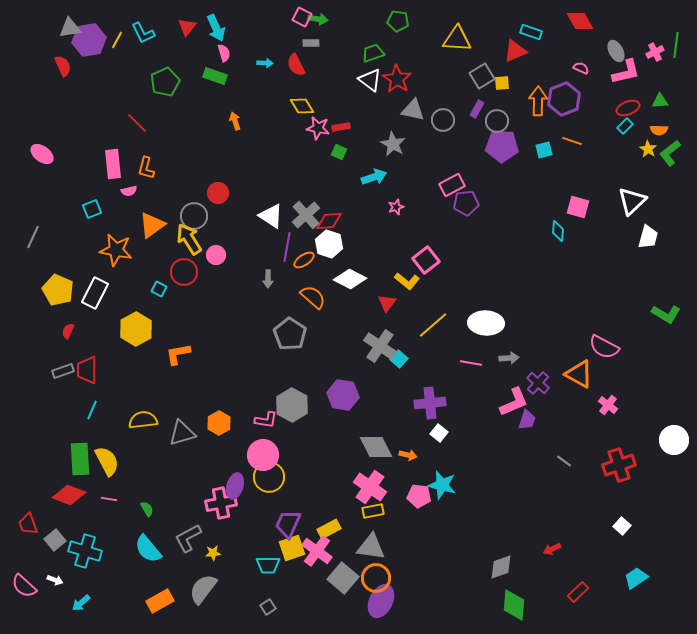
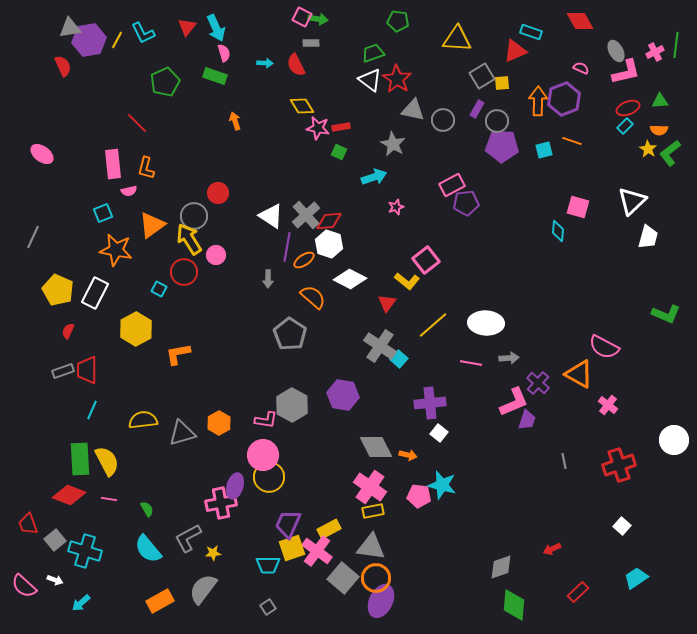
cyan square at (92, 209): moved 11 px right, 4 px down
green L-shape at (666, 314): rotated 8 degrees counterclockwise
gray line at (564, 461): rotated 42 degrees clockwise
